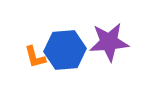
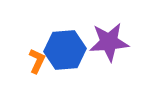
orange L-shape: moved 2 px right, 4 px down; rotated 140 degrees counterclockwise
